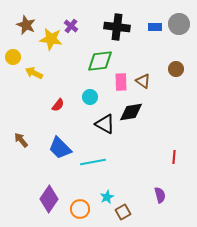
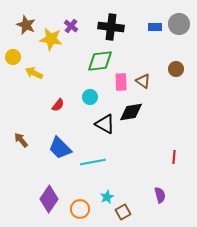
black cross: moved 6 px left
